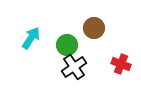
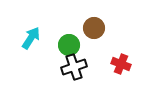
green circle: moved 2 px right
black cross: rotated 15 degrees clockwise
